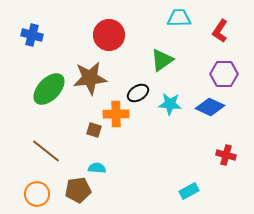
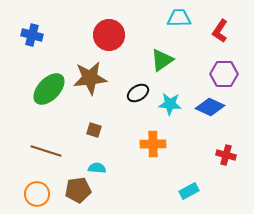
orange cross: moved 37 px right, 30 px down
brown line: rotated 20 degrees counterclockwise
